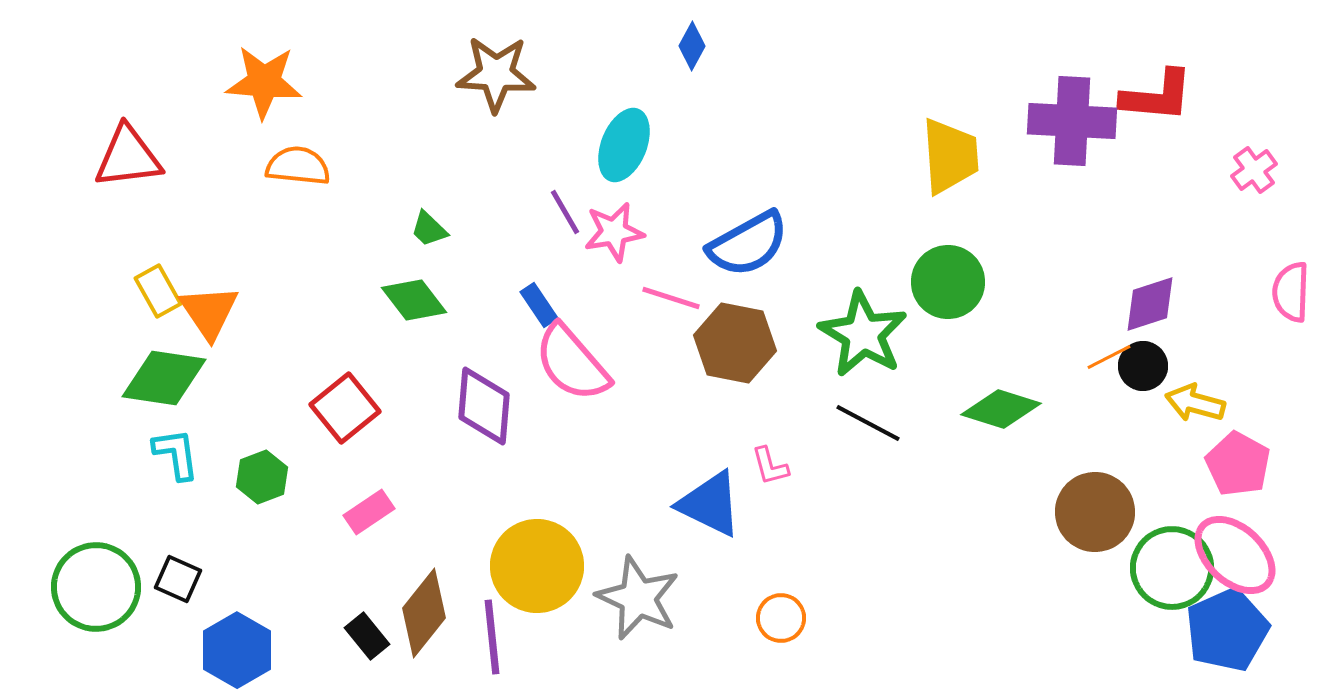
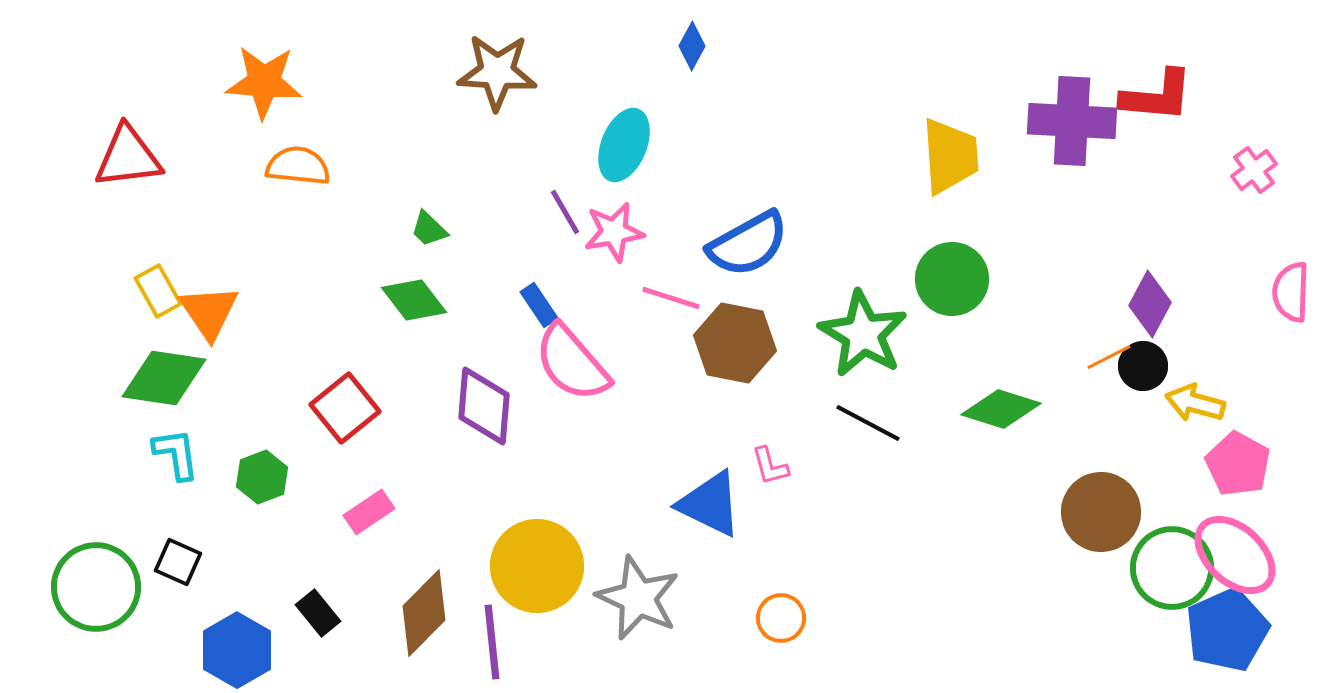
brown star at (496, 74): moved 1 px right, 2 px up
green circle at (948, 282): moved 4 px right, 3 px up
purple diamond at (1150, 304): rotated 44 degrees counterclockwise
brown circle at (1095, 512): moved 6 px right
black square at (178, 579): moved 17 px up
brown diamond at (424, 613): rotated 6 degrees clockwise
black rectangle at (367, 636): moved 49 px left, 23 px up
purple line at (492, 637): moved 5 px down
